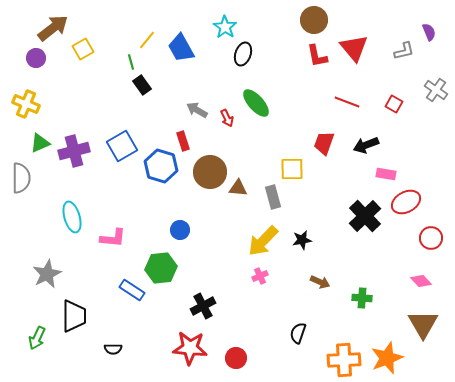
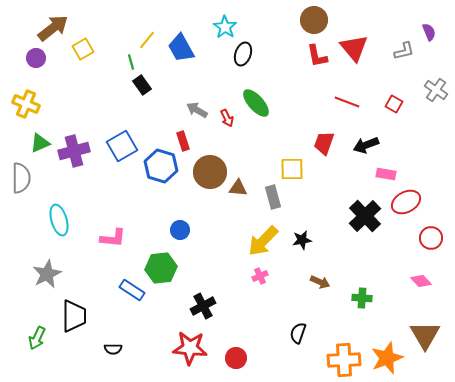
cyan ellipse at (72, 217): moved 13 px left, 3 px down
brown triangle at (423, 324): moved 2 px right, 11 px down
